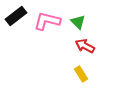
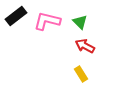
green triangle: moved 2 px right
